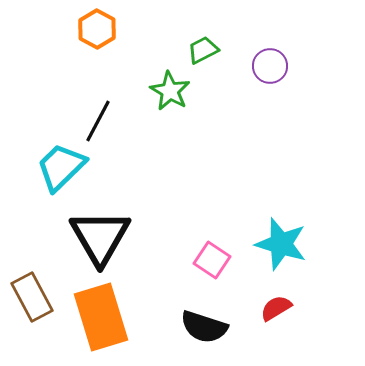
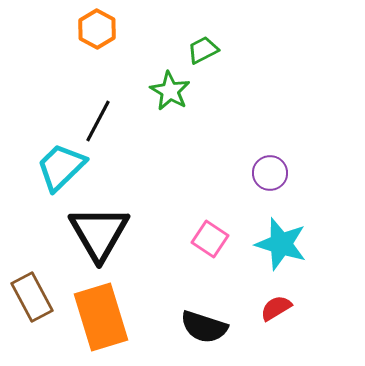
purple circle: moved 107 px down
black triangle: moved 1 px left, 4 px up
pink square: moved 2 px left, 21 px up
